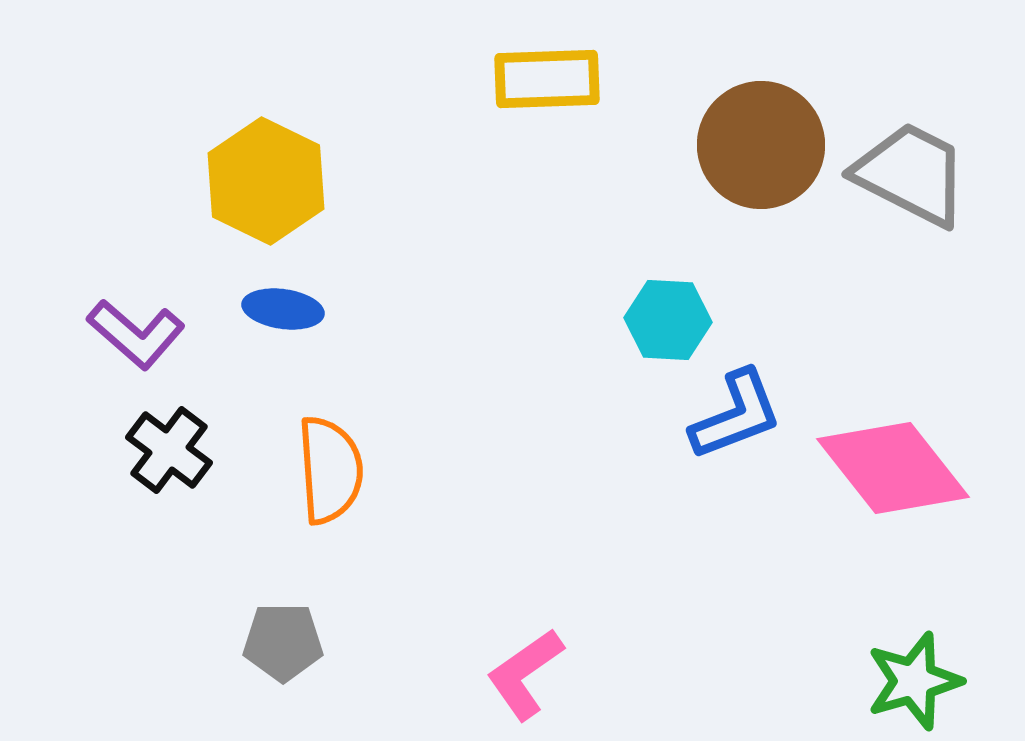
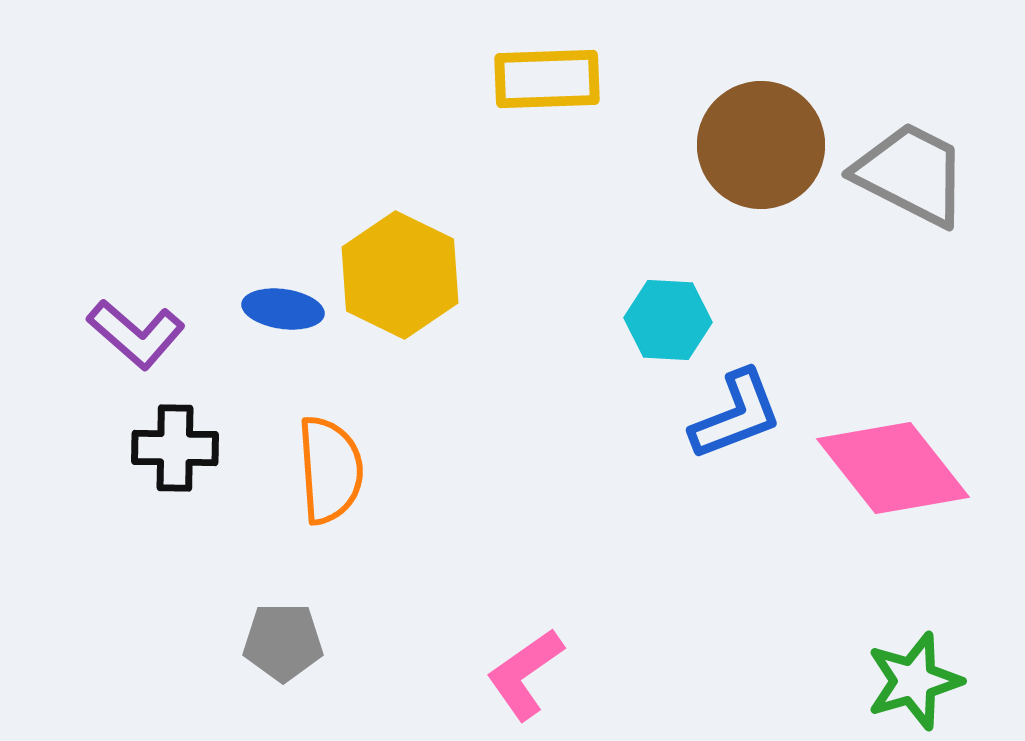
yellow hexagon: moved 134 px right, 94 px down
black cross: moved 6 px right, 2 px up; rotated 36 degrees counterclockwise
